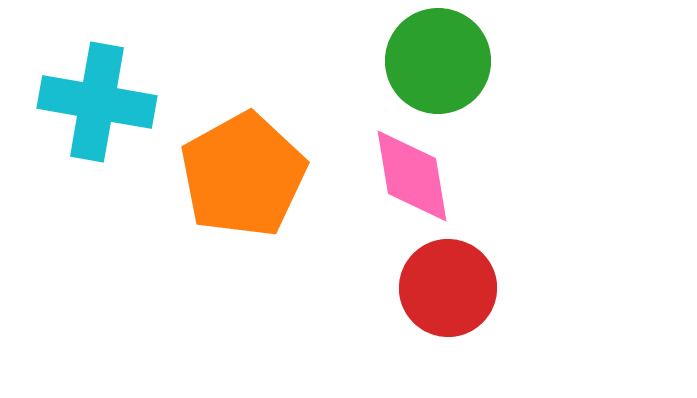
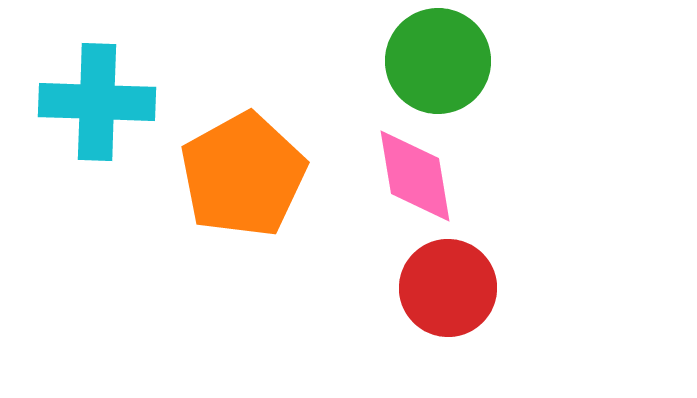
cyan cross: rotated 8 degrees counterclockwise
pink diamond: moved 3 px right
